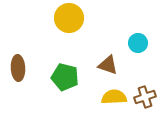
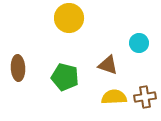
cyan circle: moved 1 px right
brown cross: rotated 10 degrees clockwise
